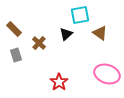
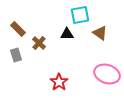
brown rectangle: moved 4 px right
black triangle: moved 1 px right; rotated 40 degrees clockwise
